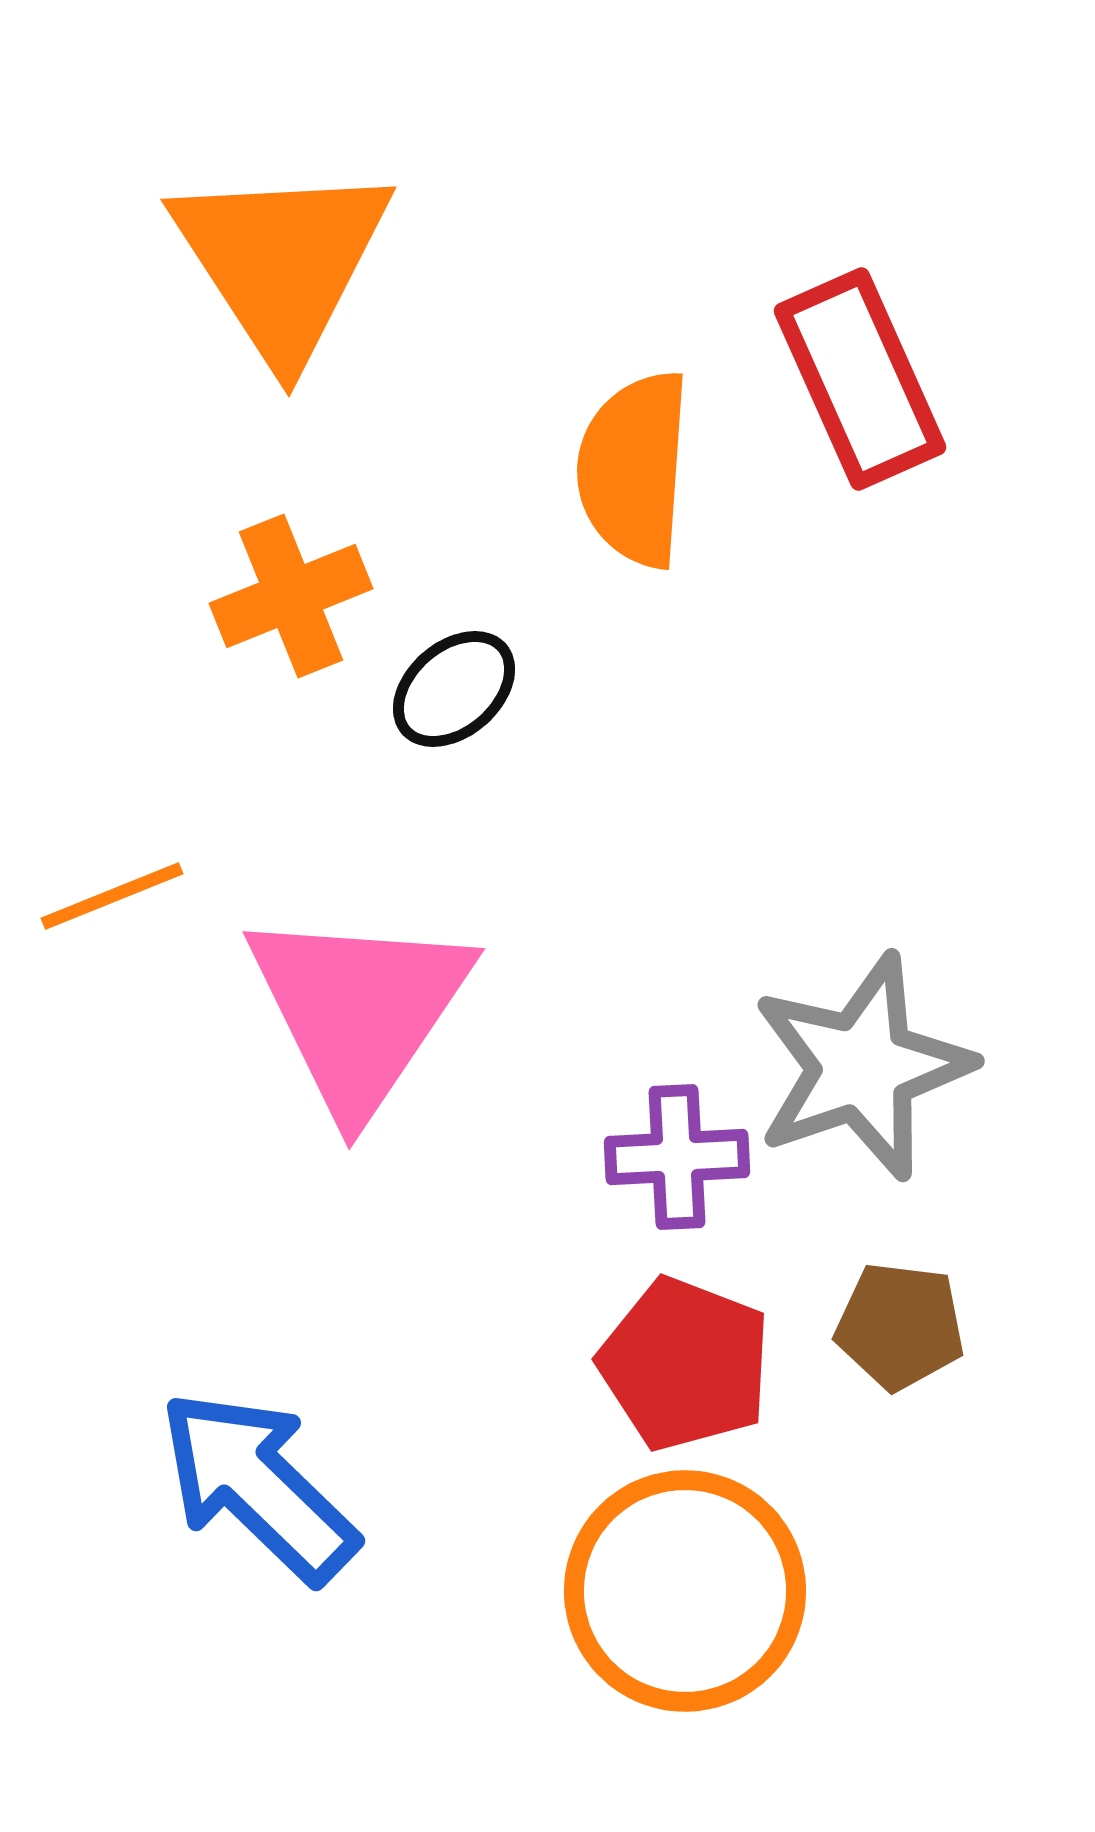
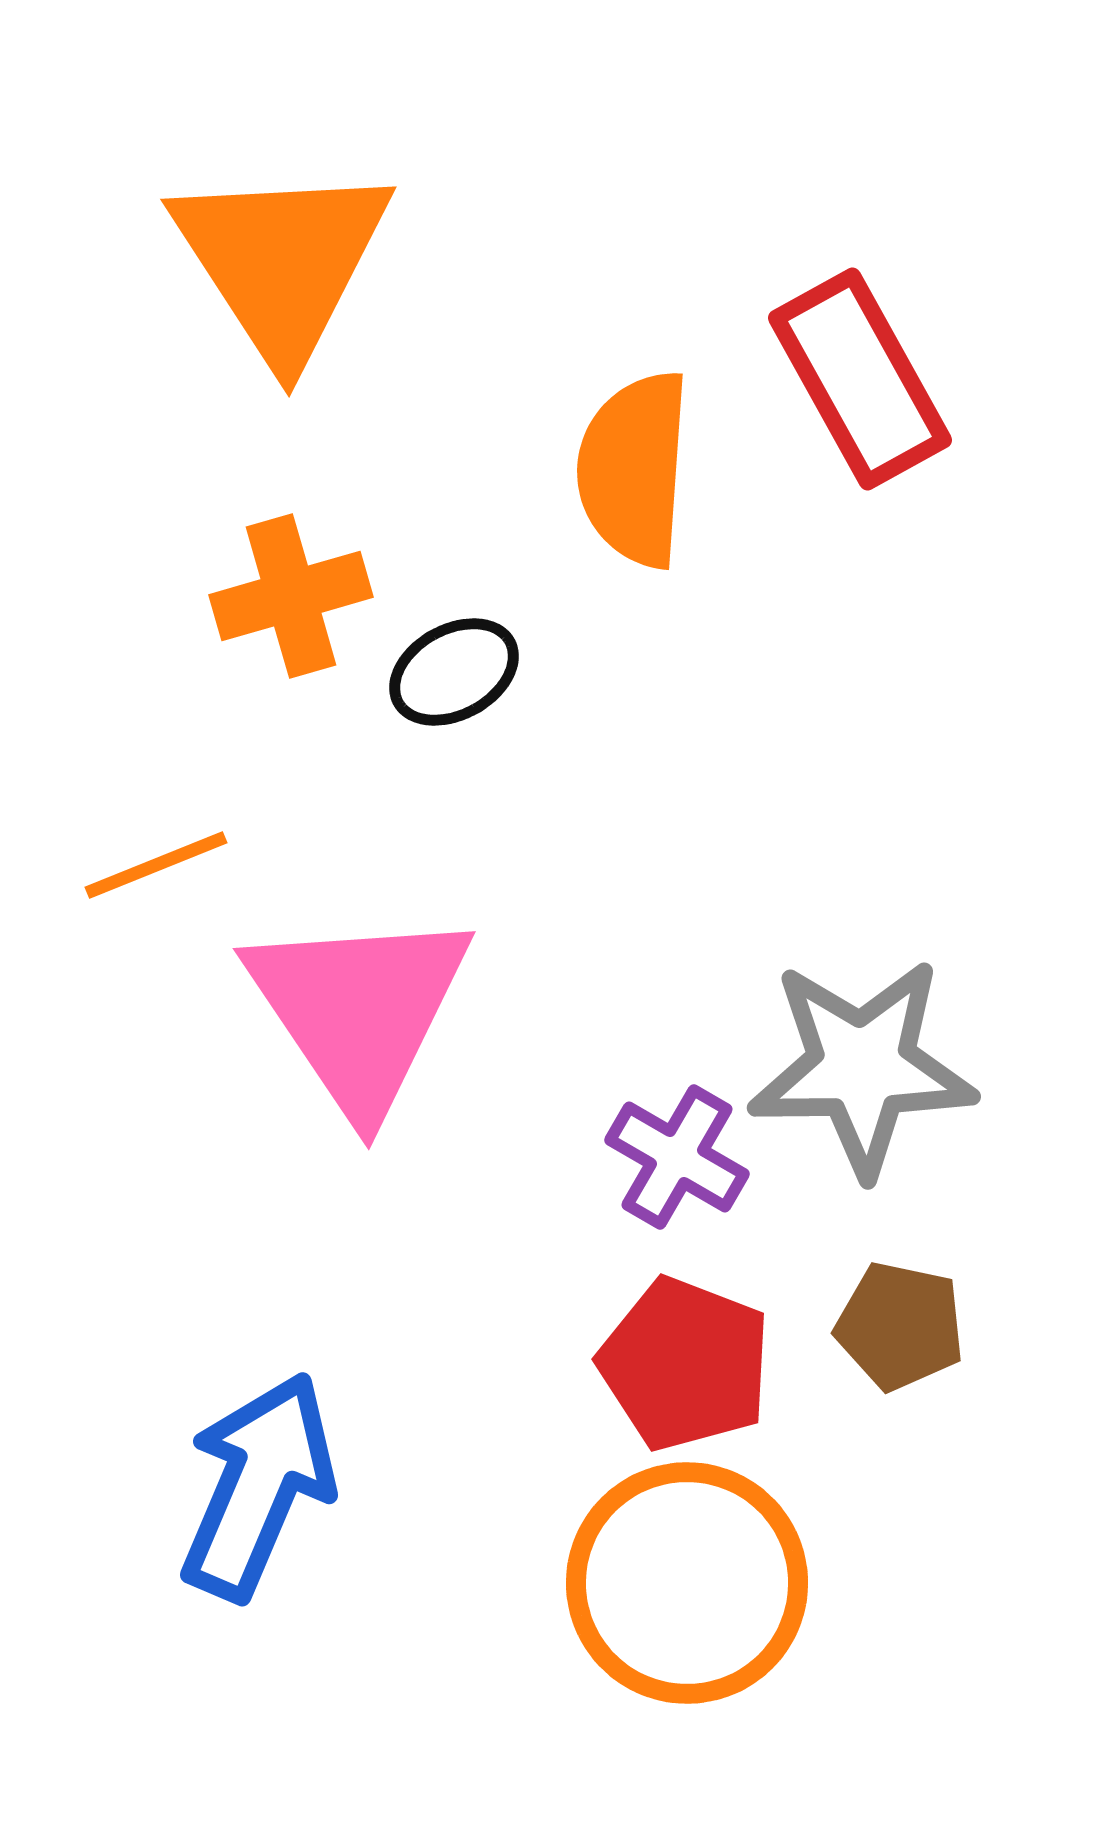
red rectangle: rotated 5 degrees counterclockwise
orange cross: rotated 6 degrees clockwise
black ellipse: moved 17 px up; rotated 12 degrees clockwise
orange line: moved 44 px right, 31 px up
pink triangle: rotated 8 degrees counterclockwise
gray star: rotated 18 degrees clockwise
purple cross: rotated 33 degrees clockwise
brown pentagon: rotated 5 degrees clockwise
blue arrow: rotated 69 degrees clockwise
orange circle: moved 2 px right, 8 px up
